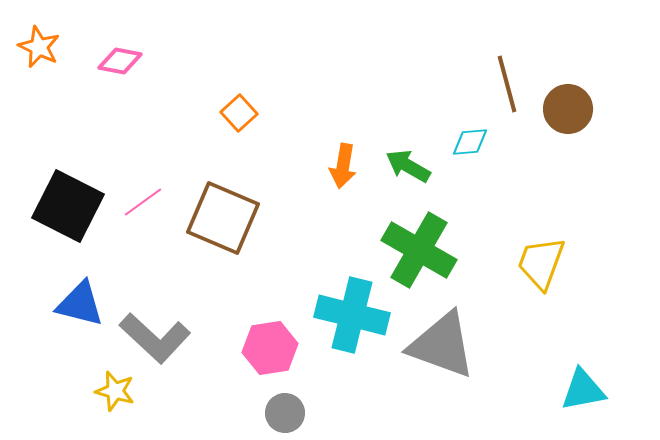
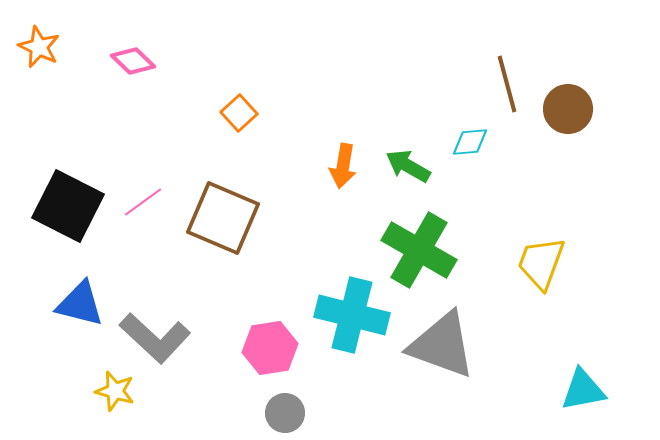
pink diamond: moved 13 px right; rotated 33 degrees clockwise
